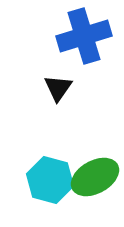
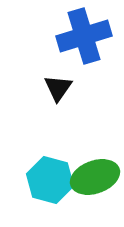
green ellipse: rotated 9 degrees clockwise
